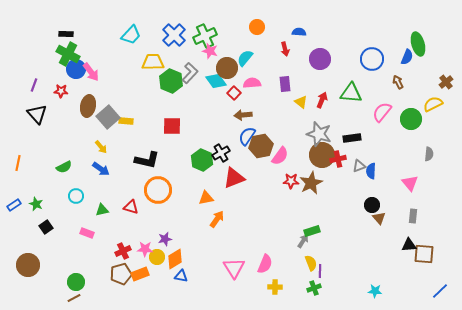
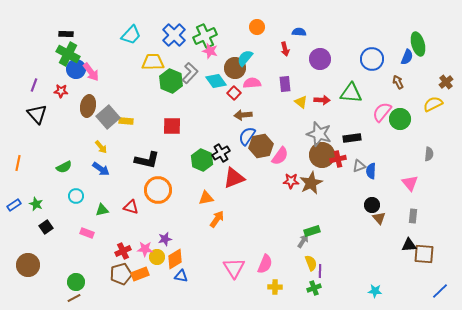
brown circle at (227, 68): moved 8 px right
red arrow at (322, 100): rotated 70 degrees clockwise
green circle at (411, 119): moved 11 px left
